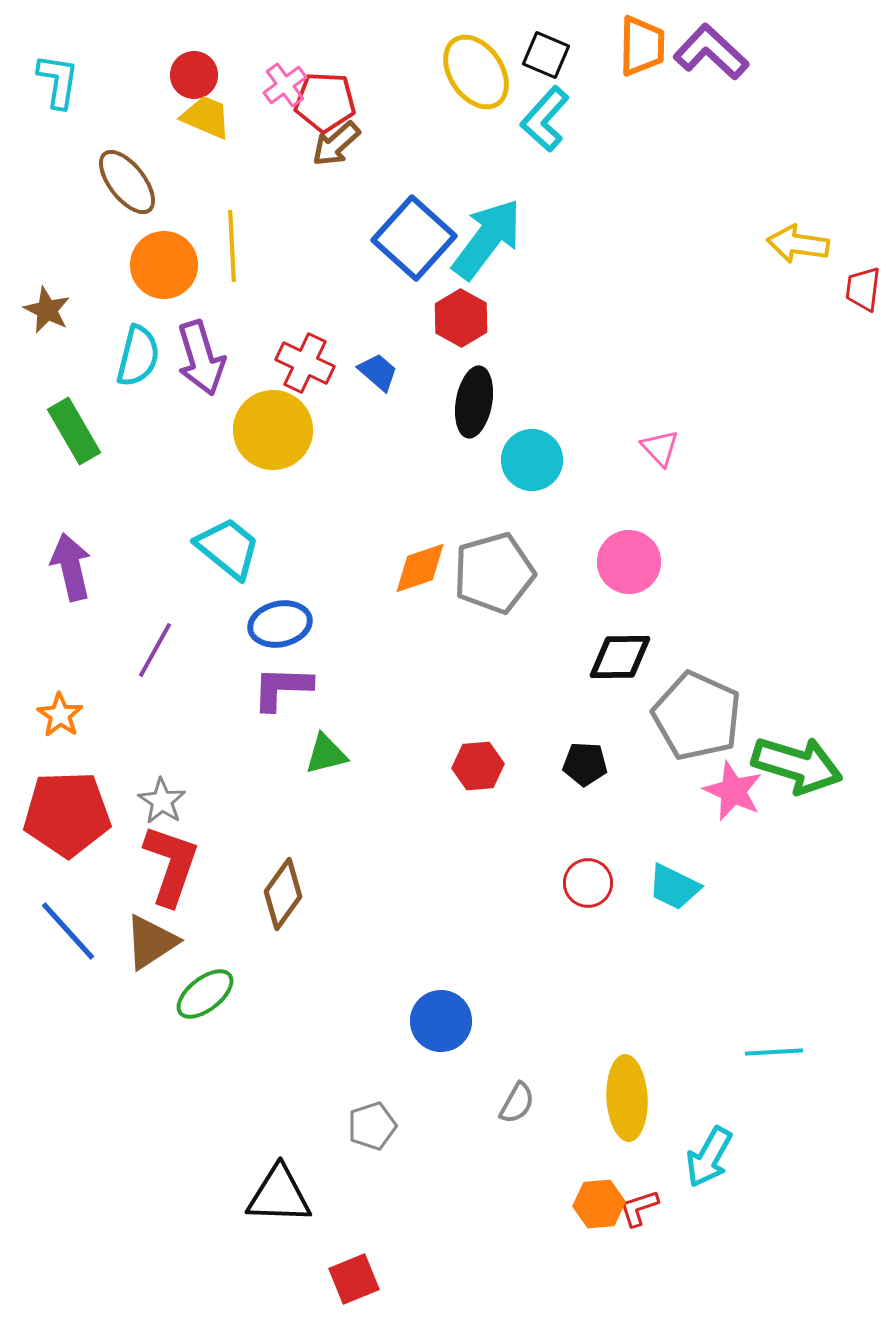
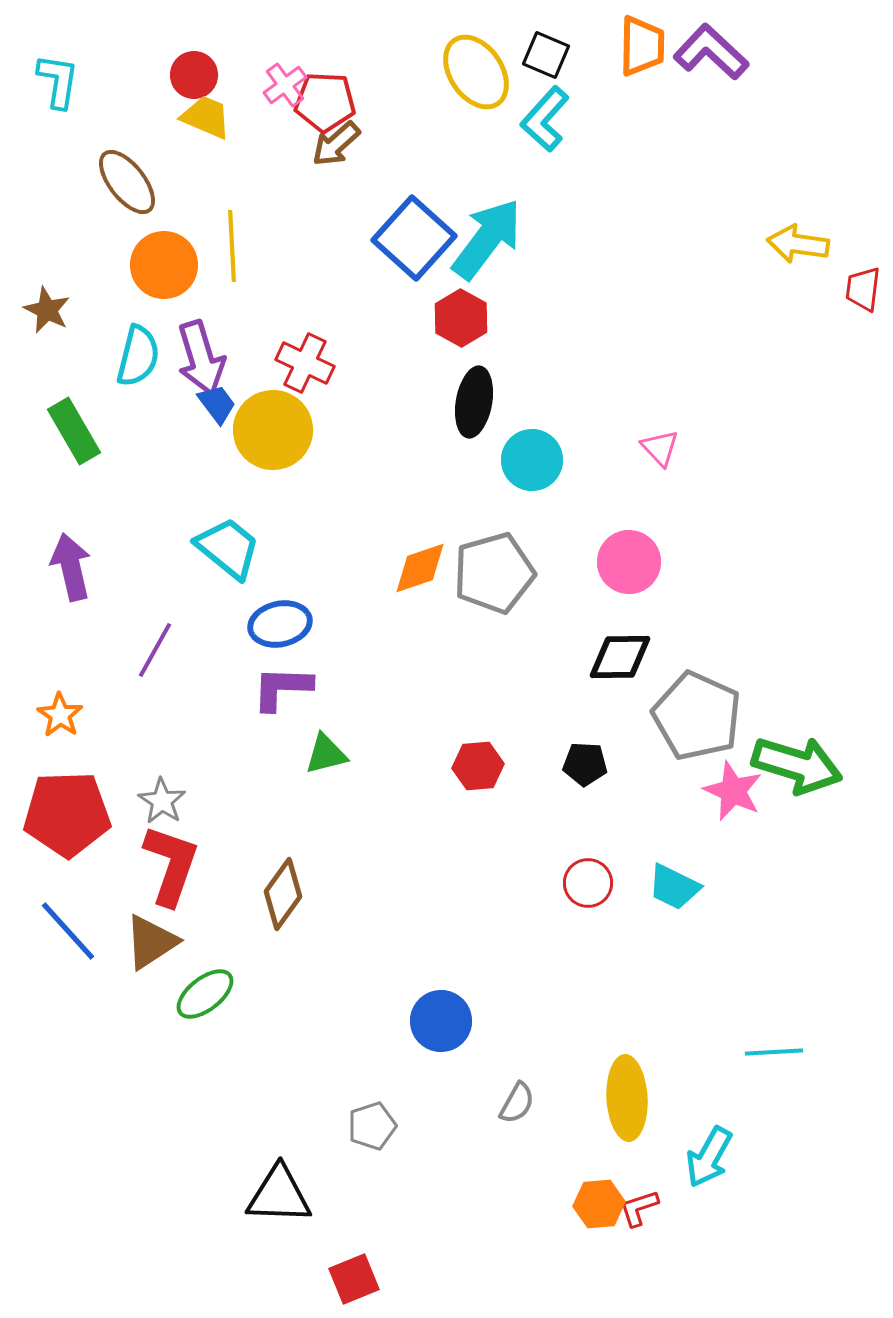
blue trapezoid at (378, 372): moved 161 px left, 32 px down; rotated 12 degrees clockwise
